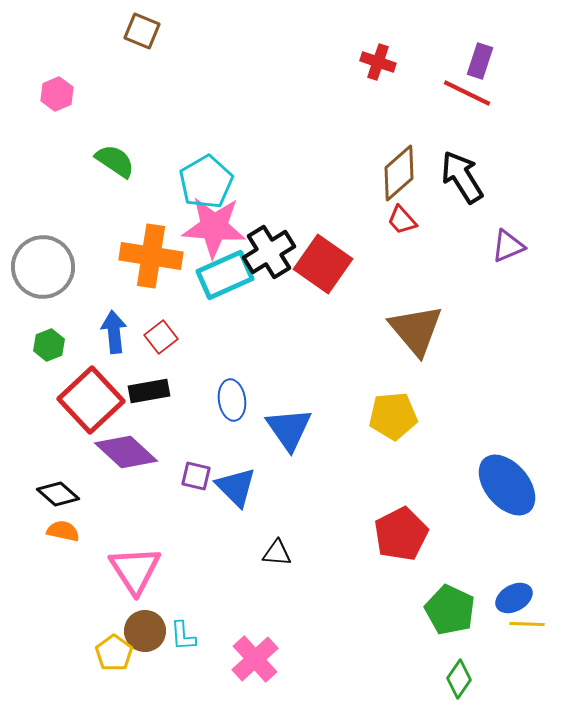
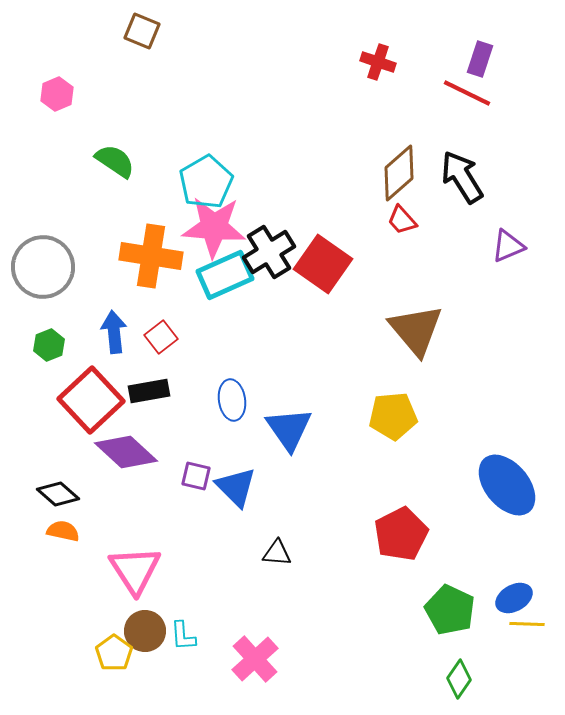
purple rectangle at (480, 61): moved 2 px up
